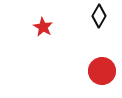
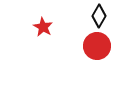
red circle: moved 5 px left, 25 px up
